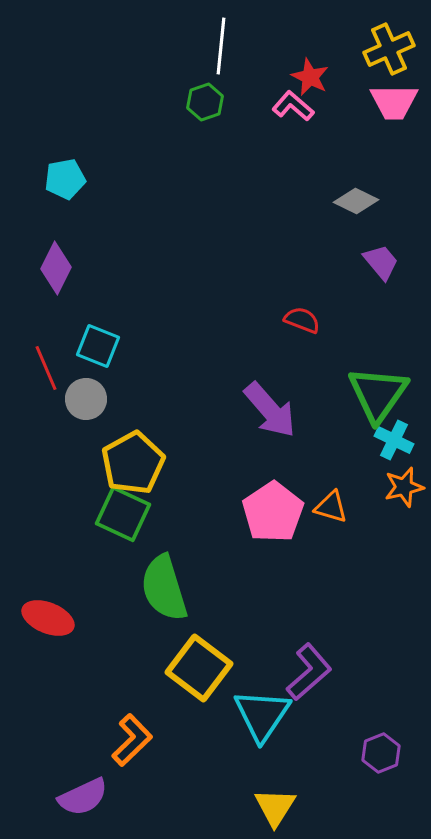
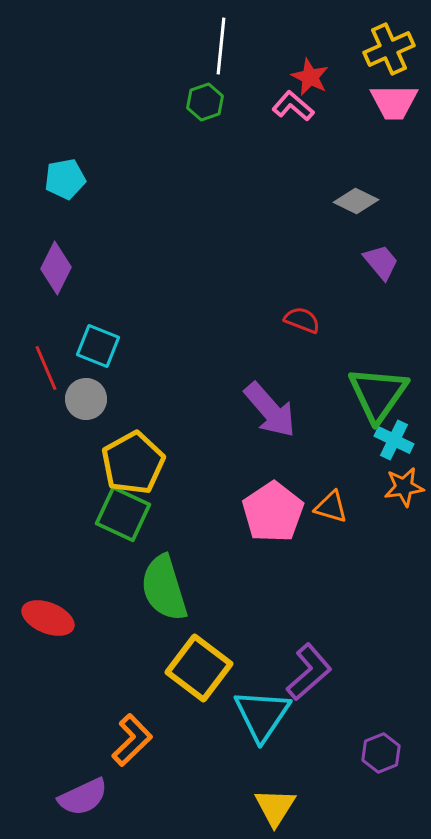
orange star: rotated 6 degrees clockwise
